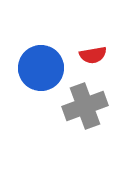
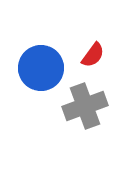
red semicircle: rotated 44 degrees counterclockwise
